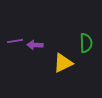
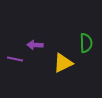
purple line: moved 18 px down; rotated 21 degrees clockwise
